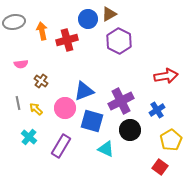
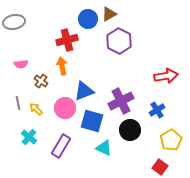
orange arrow: moved 20 px right, 35 px down
cyan triangle: moved 2 px left, 1 px up
